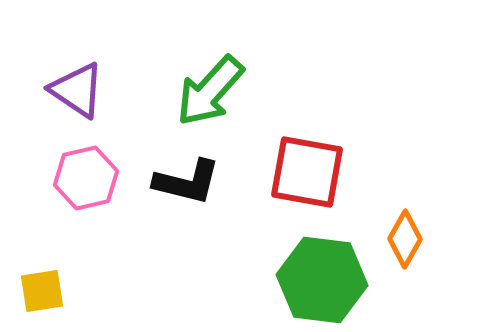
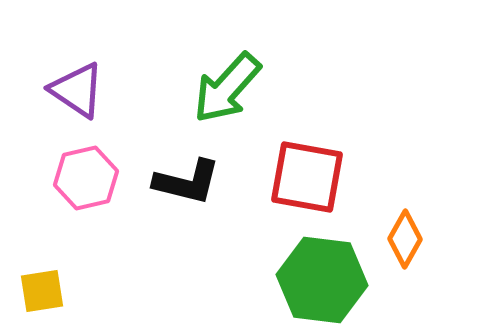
green arrow: moved 17 px right, 3 px up
red square: moved 5 px down
